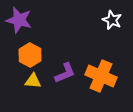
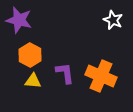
white star: moved 1 px right
purple L-shape: rotated 75 degrees counterclockwise
